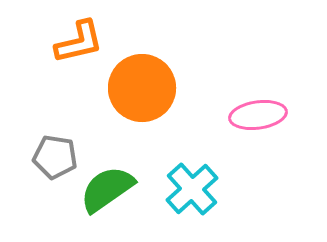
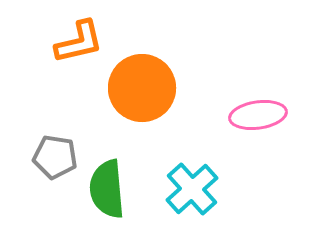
green semicircle: rotated 60 degrees counterclockwise
